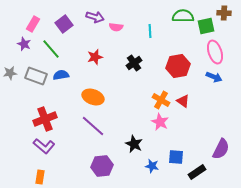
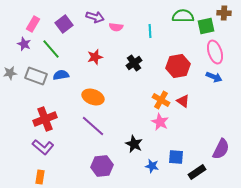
purple L-shape: moved 1 px left, 1 px down
